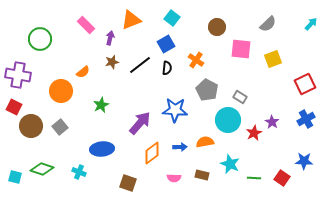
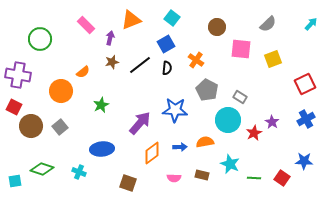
cyan square at (15, 177): moved 4 px down; rotated 24 degrees counterclockwise
